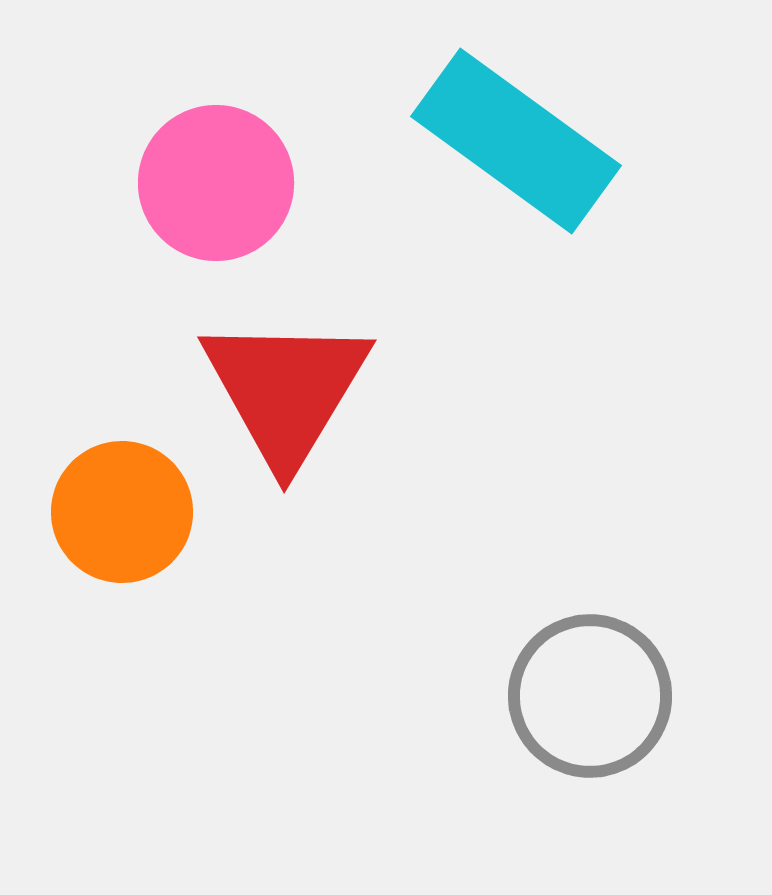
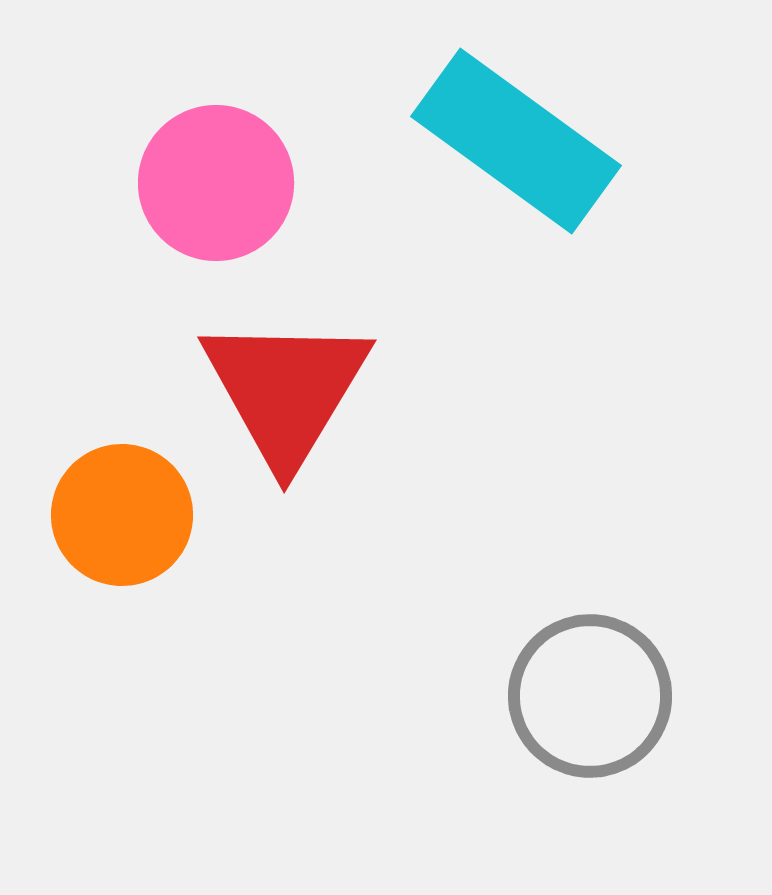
orange circle: moved 3 px down
